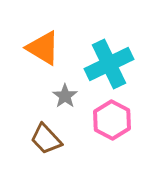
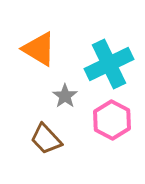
orange triangle: moved 4 px left, 1 px down
